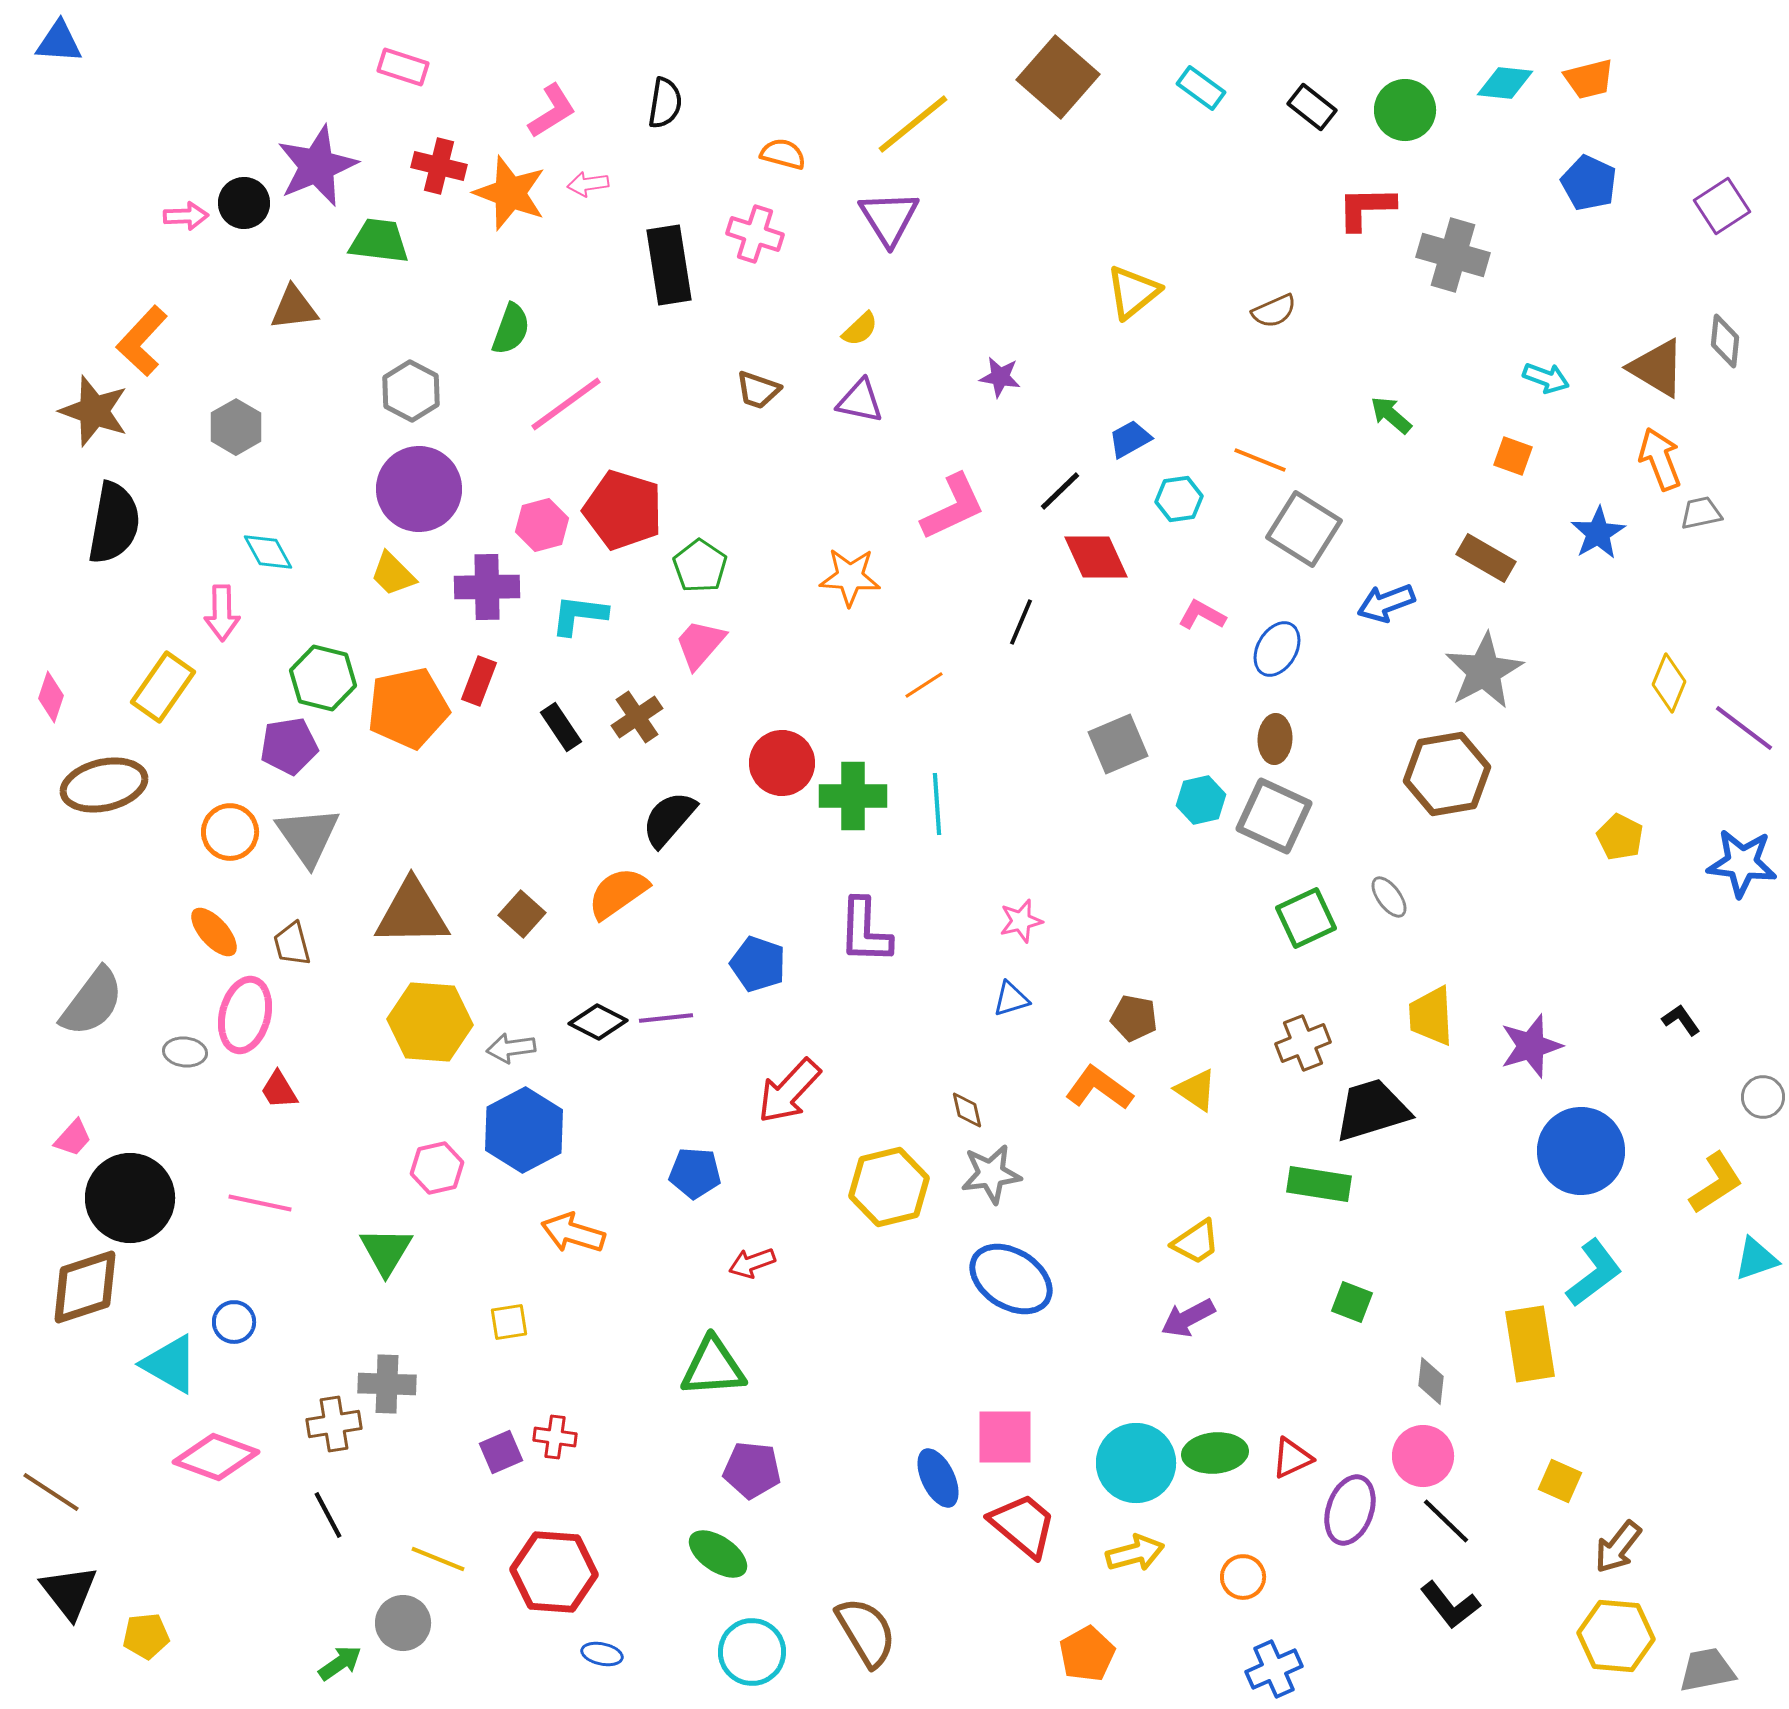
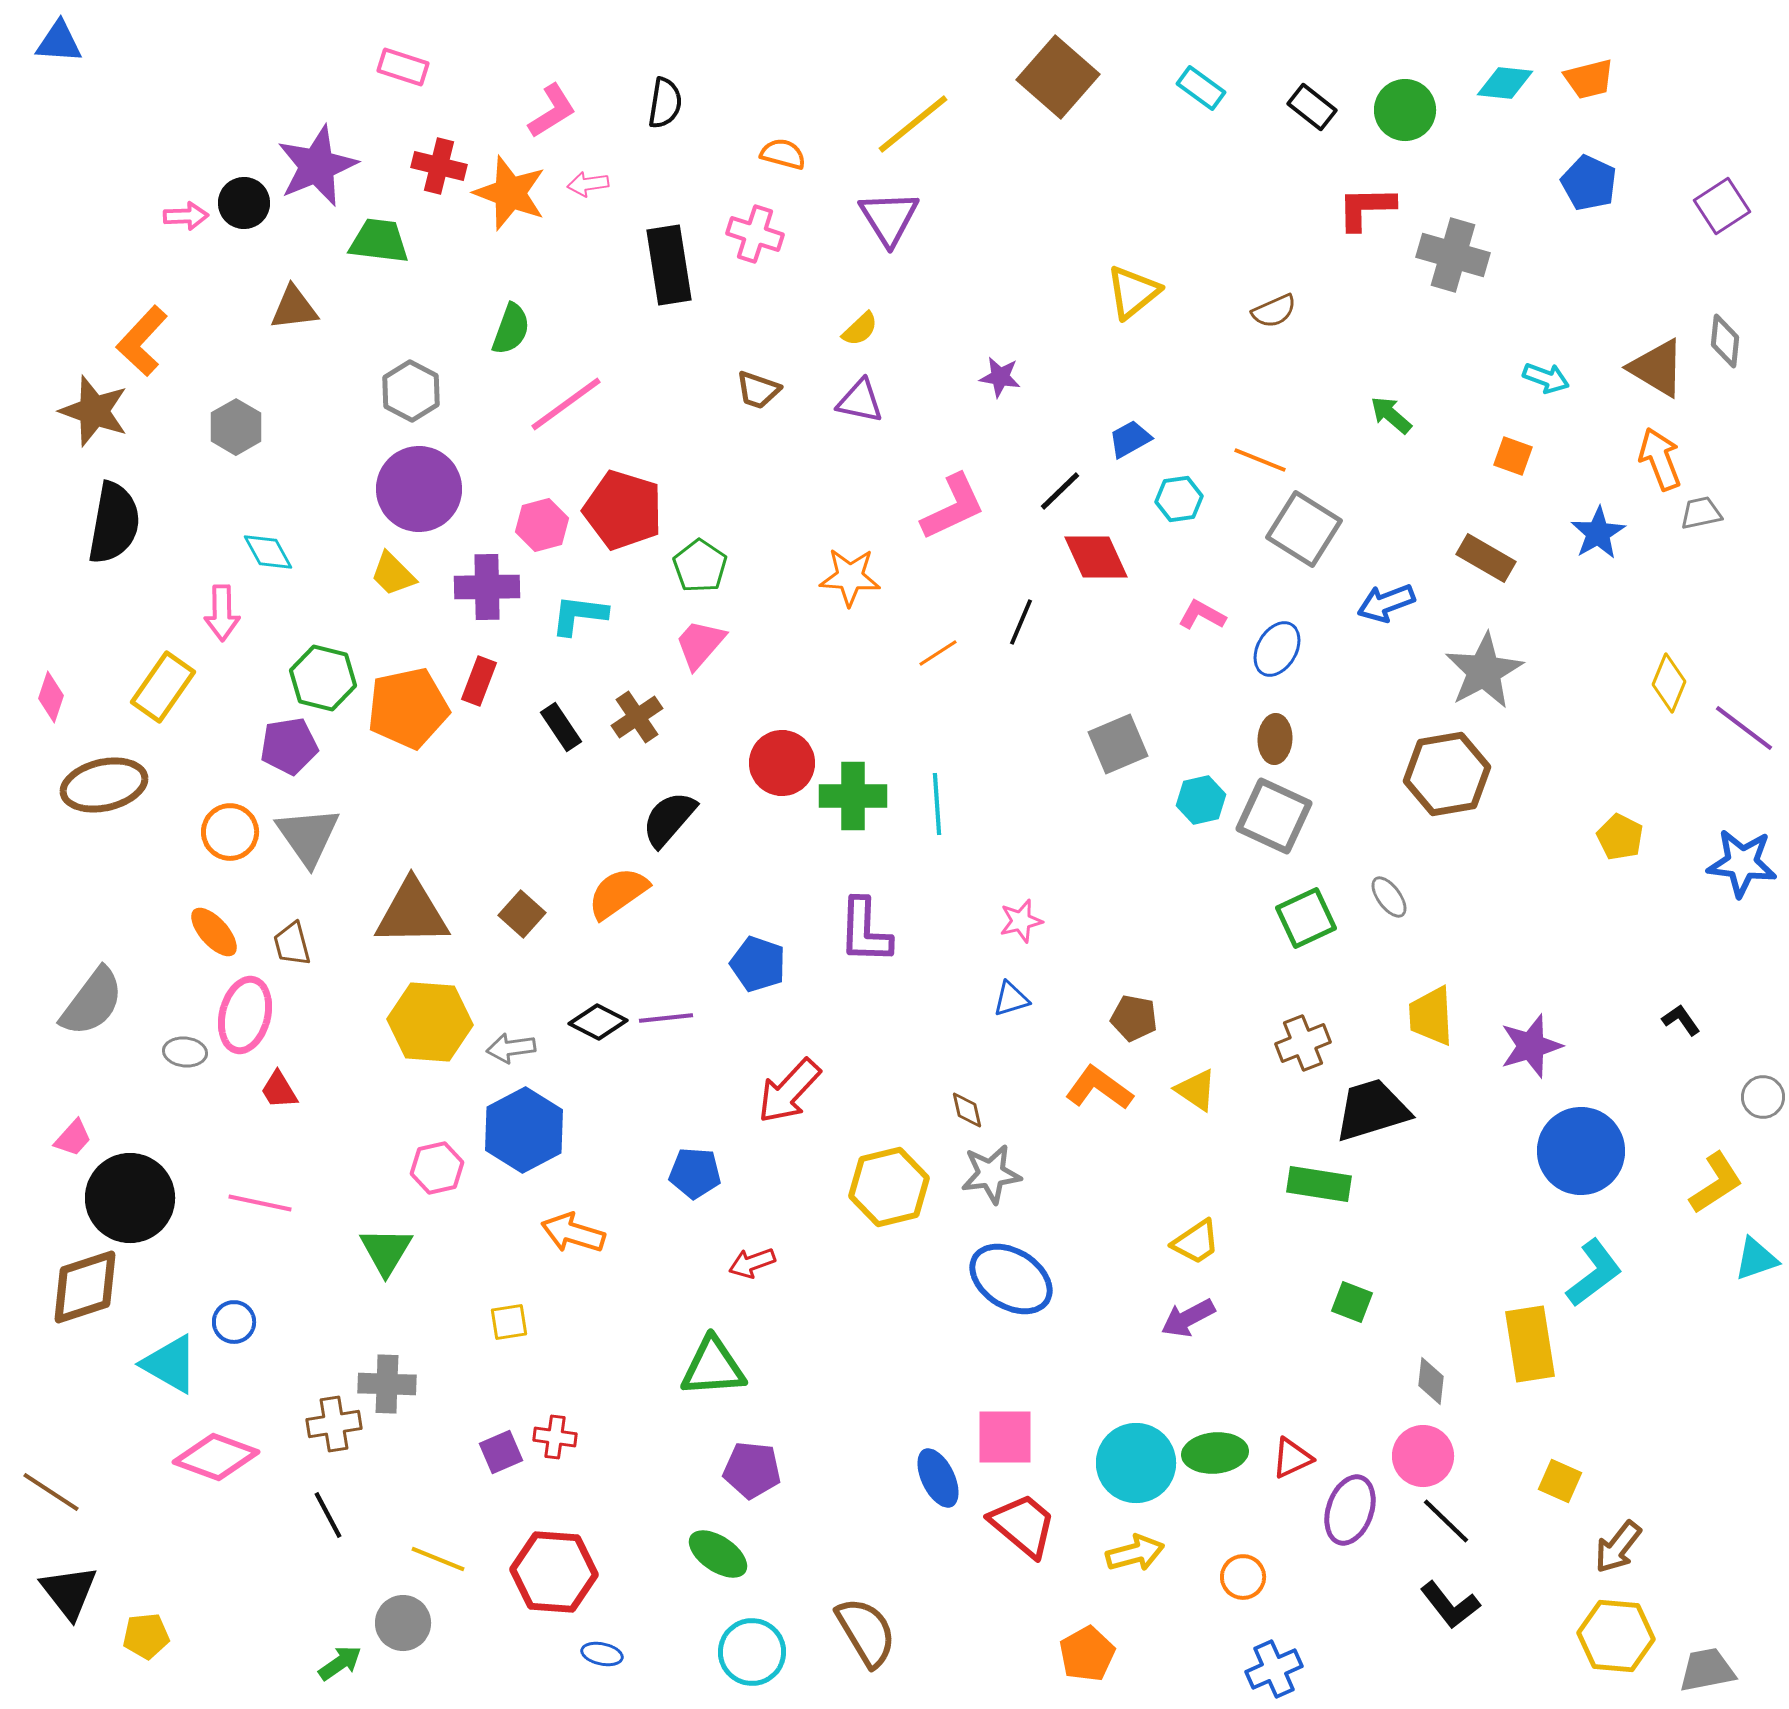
orange line at (924, 685): moved 14 px right, 32 px up
